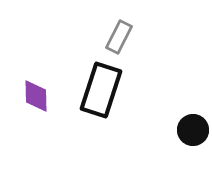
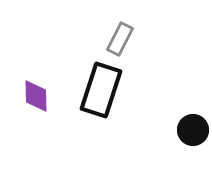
gray rectangle: moved 1 px right, 2 px down
